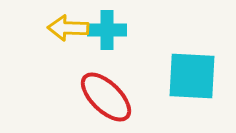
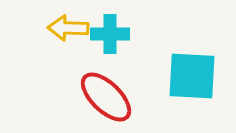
cyan cross: moved 3 px right, 4 px down
